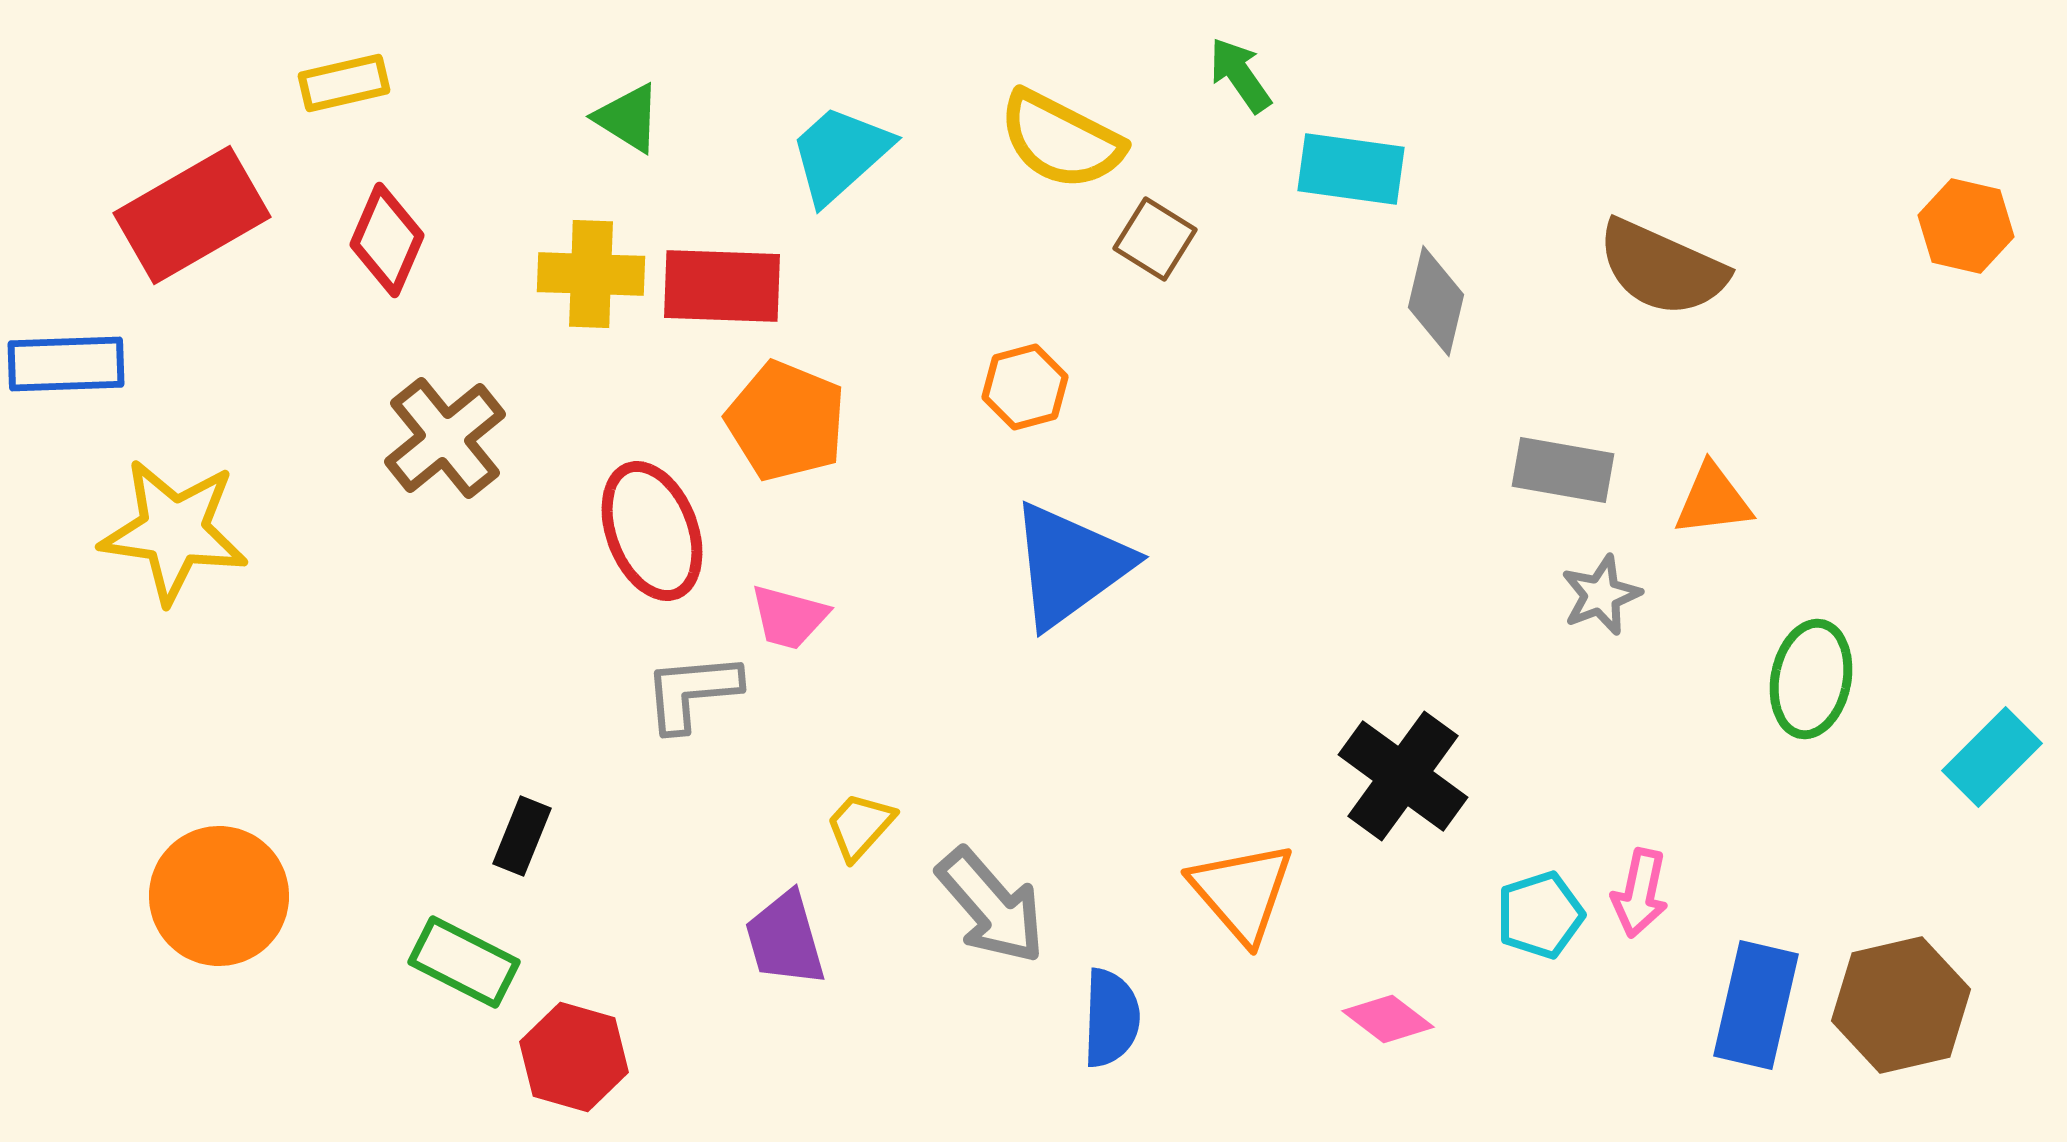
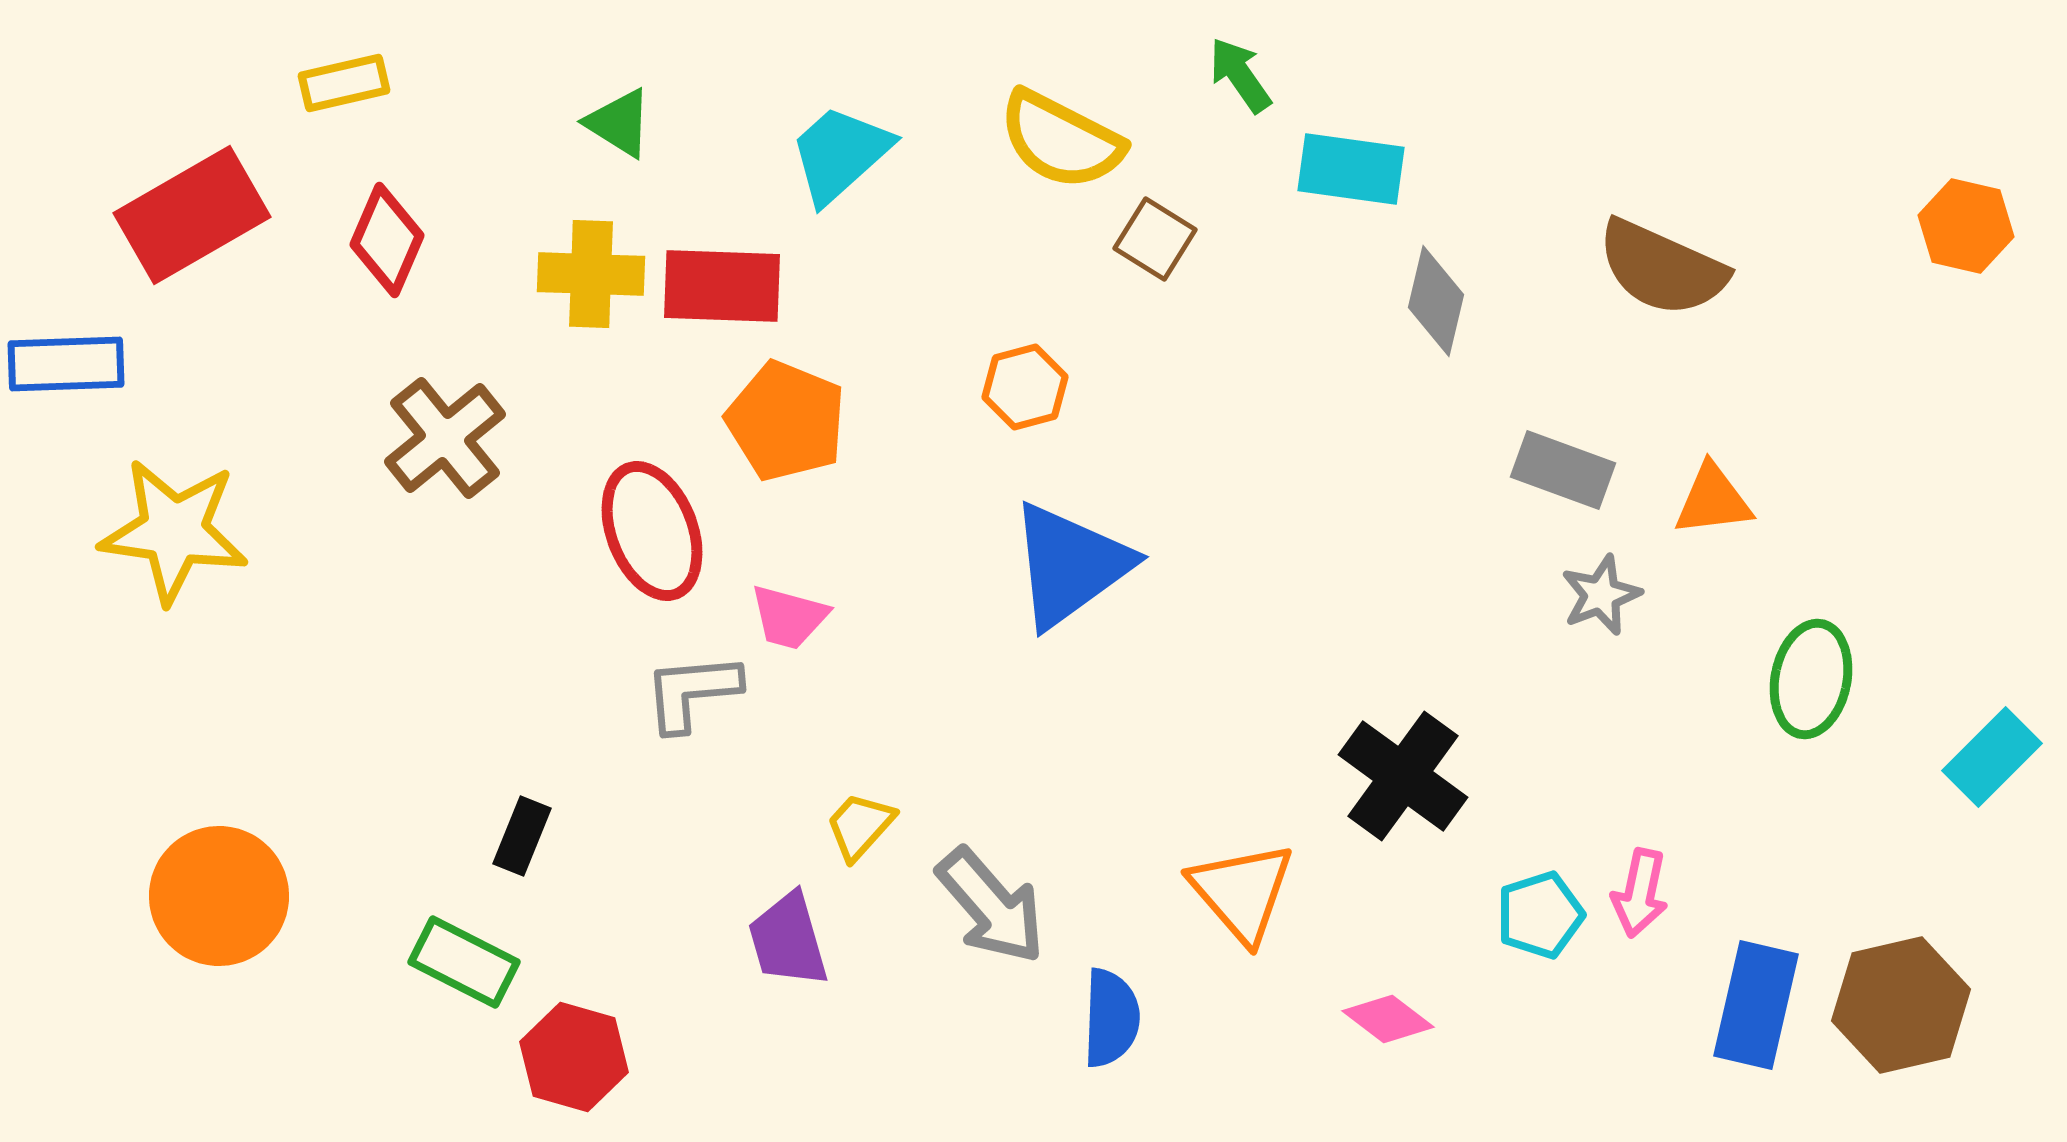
green triangle at (628, 118): moved 9 px left, 5 px down
gray rectangle at (1563, 470): rotated 10 degrees clockwise
purple trapezoid at (785, 939): moved 3 px right, 1 px down
